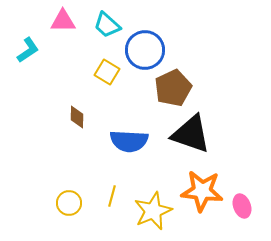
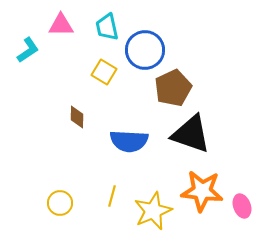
pink triangle: moved 2 px left, 4 px down
cyan trapezoid: moved 2 px down; rotated 36 degrees clockwise
yellow square: moved 3 px left
yellow circle: moved 9 px left
